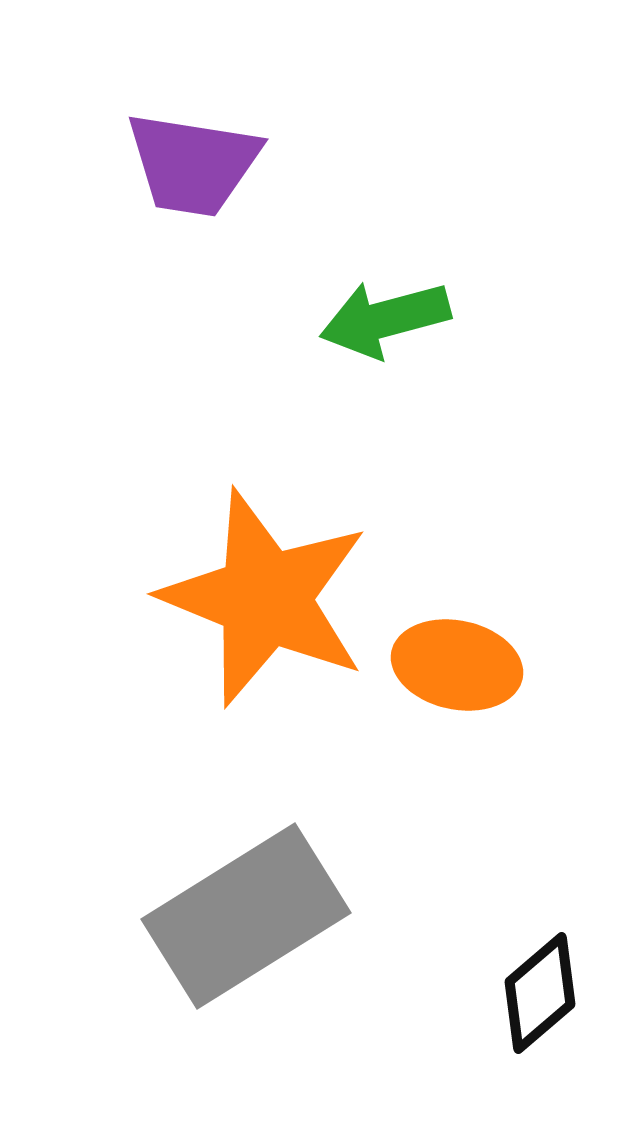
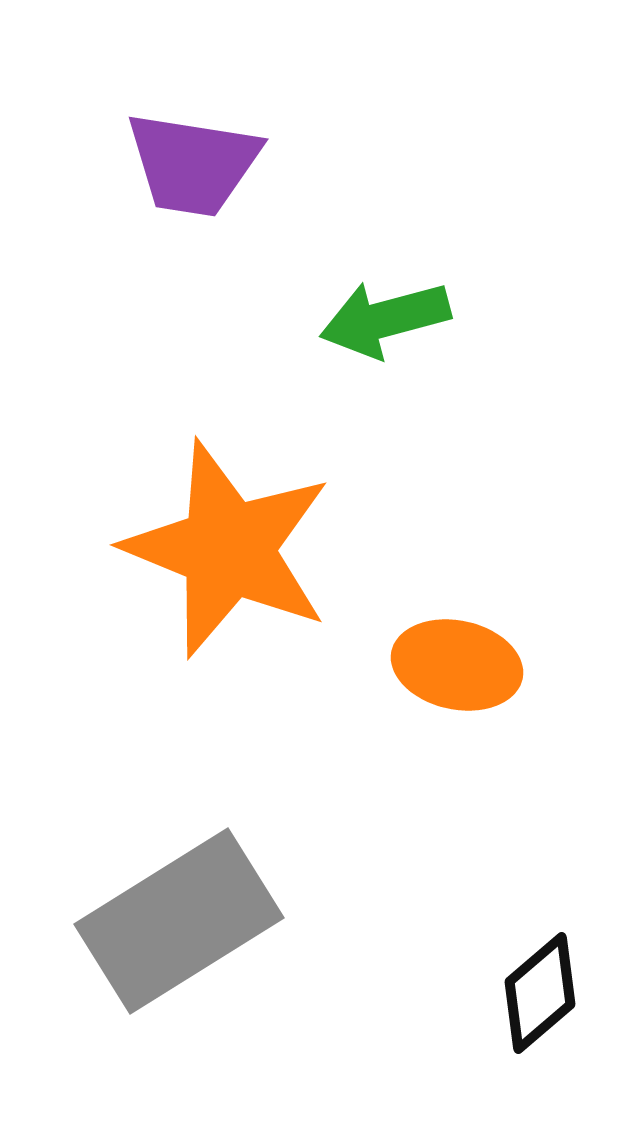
orange star: moved 37 px left, 49 px up
gray rectangle: moved 67 px left, 5 px down
